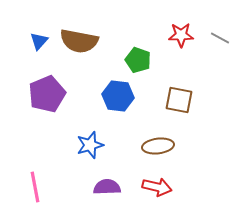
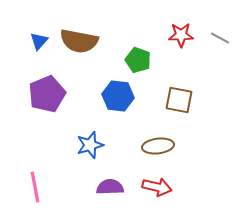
purple semicircle: moved 3 px right
